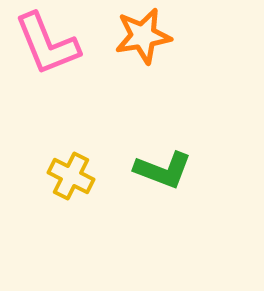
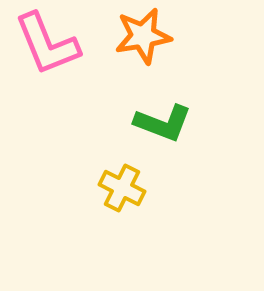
green L-shape: moved 47 px up
yellow cross: moved 51 px right, 12 px down
